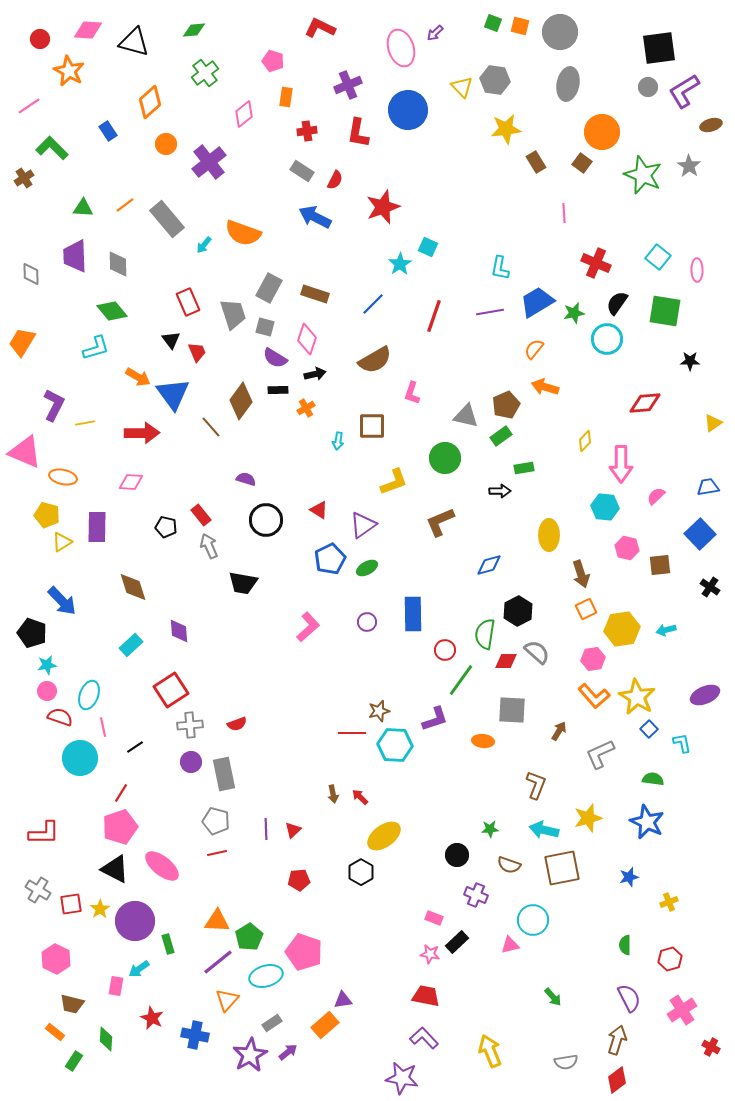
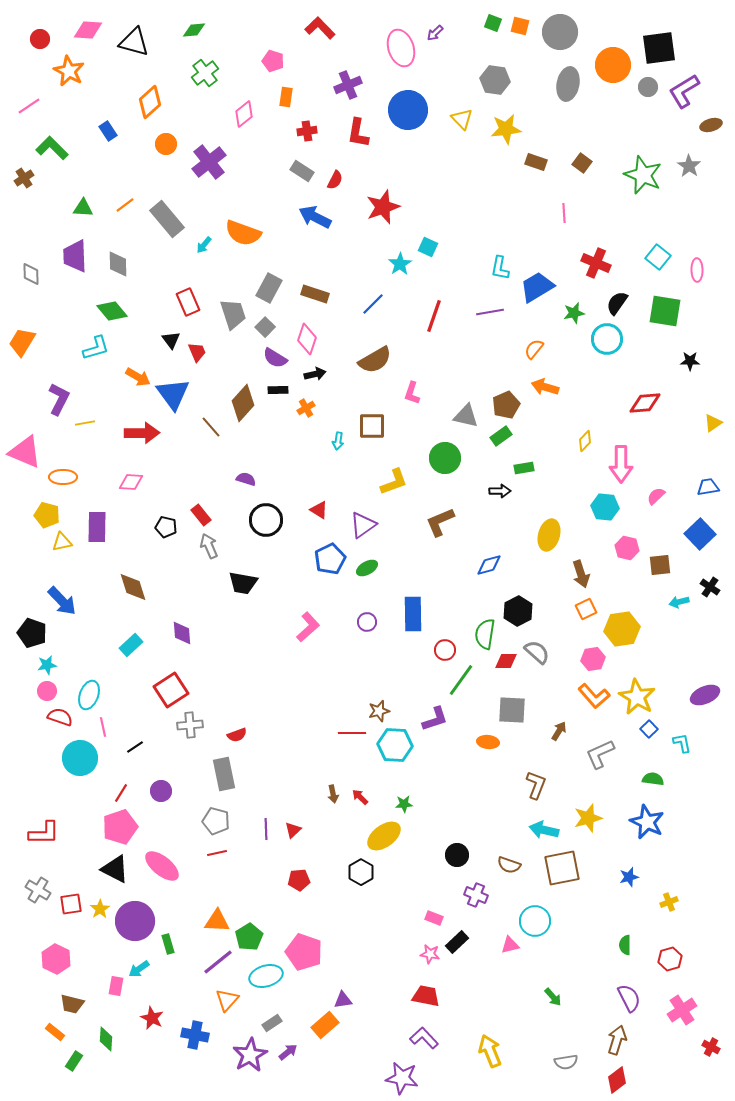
red L-shape at (320, 28): rotated 20 degrees clockwise
yellow triangle at (462, 87): moved 32 px down
orange circle at (602, 132): moved 11 px right, 67 px up
brown rectangle at (536, 162): rotated 40 degrees counterclockwise
blue trapezoid at (537, 302): moved 15 px up
gray square at (265, 327): rotated 30 degrees clockwise
brown diamond at (241, 401): moved 2 px right, 2 px down; rotated 6 degrees clockwise
purple L-shape at (54, 405): moved 5 px right, 6 px up
orange ellipse at (63, 477): rotated 12 degrees counterclockwise
yellow ellipse at (549, 535): rotated 16 degrees clockwise
yellow triangle at (62, 542): rotated 20 degrees clockwise
cyan arrow at (666, 630): moved 13 px right, 28 px up
purple diamond at (179, 631): moved 3 px right, 2 px down
red semicircle at (237, 724): moved 11 px down
orange ellipse at (483, 741): moved 5 px right, 1 px down
purple circle at (191, 762): moved 30 px left, 29 px down
green star at (490, 829): moved 86 px left, 25 px up
cyan circle at (533, 920): moved 2 px right, 1 px down
